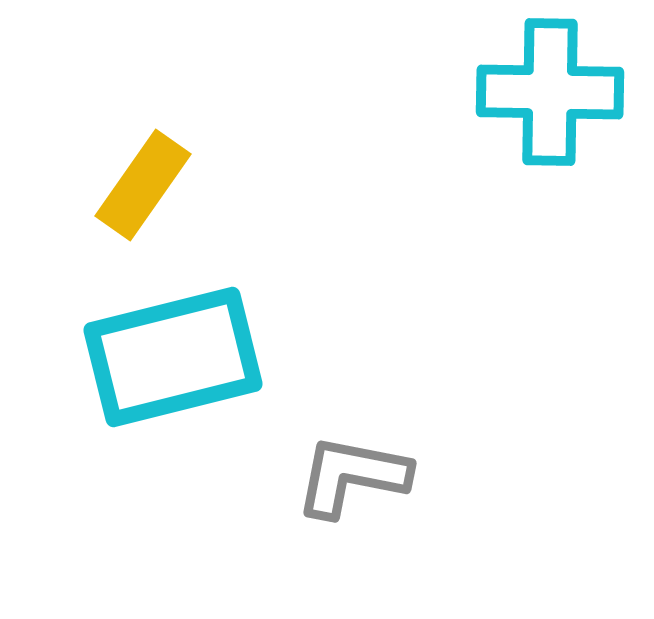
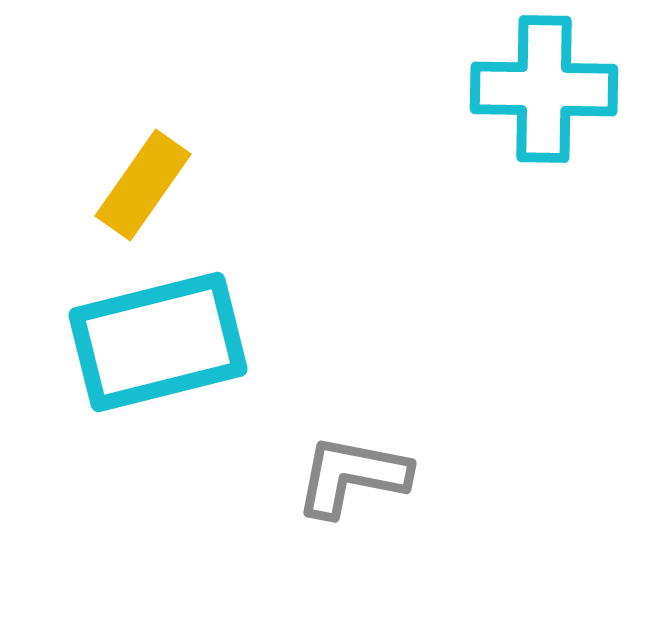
cyan cross: moved 6 px left, 3 px up
cyan rectangle: moved 15 px left, 15 px up
